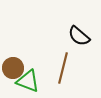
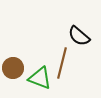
brown line: moved 1 px left, 5 px up
green triangle: moved 12 px right, 3 px up
